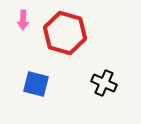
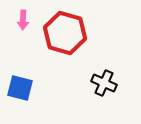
blue square: moved 16 px left, 4 px down
